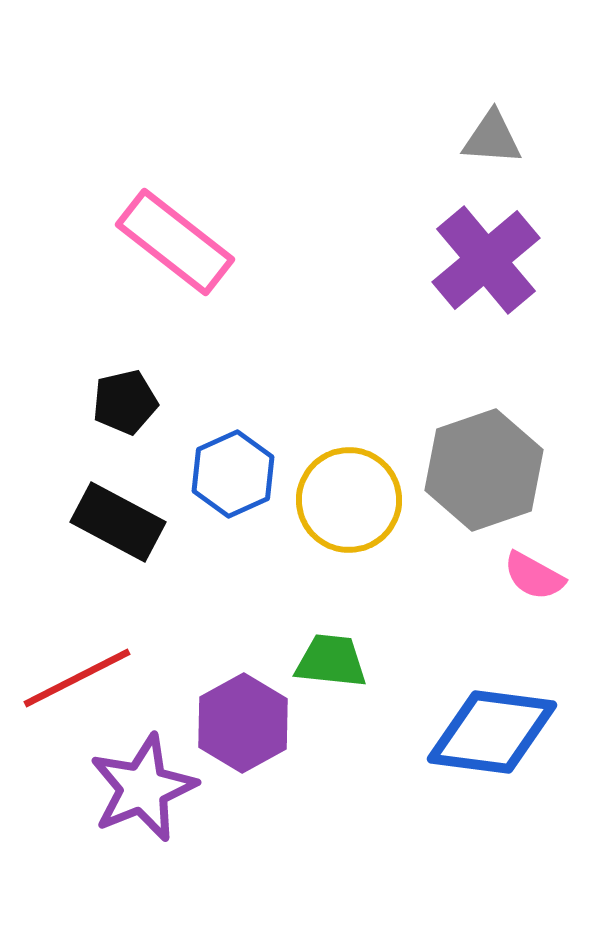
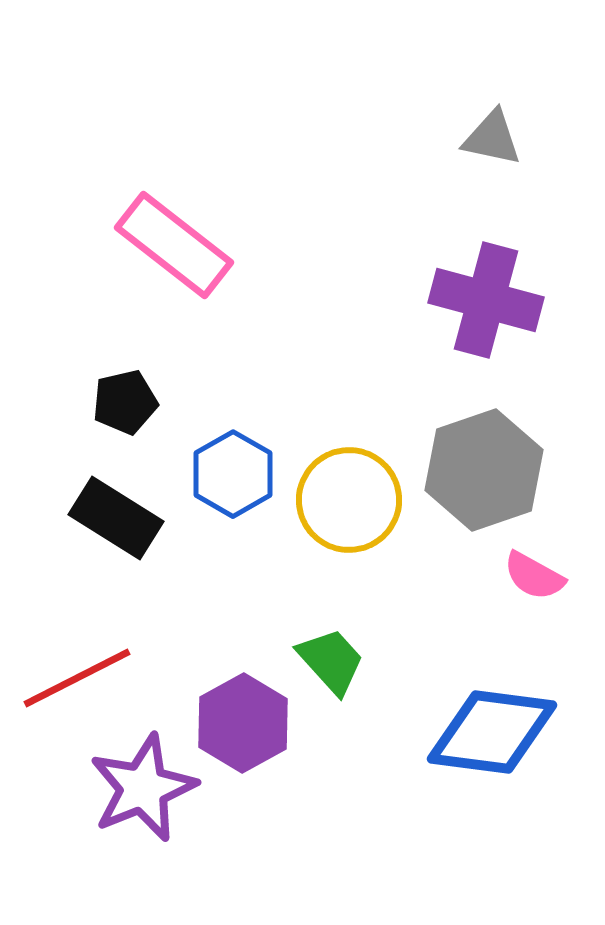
gray triangle: rotated 8 degrees clockwise
pink rectangle: moved 1 px left, 3 px down
purple cross: moved 40 px down; rotated 35 degrees counterclockwise
blue hexagon: rotated 6 degrees counterclockwise
black rectangle: moved 2 px left, 4 px up; rotated 4 degrees clockwise
green trapezoid: rotated 42 degrees clockwise
